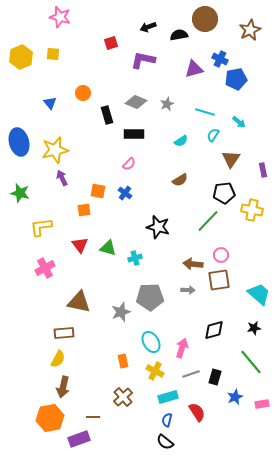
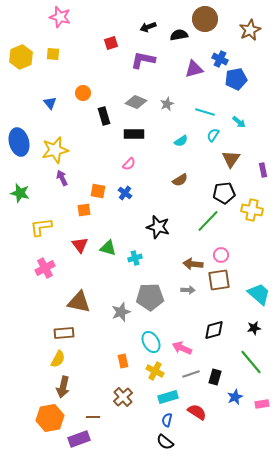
black rectangle at (107, 115): moved 3 px left, 1 px down
pink arrow at (182, 348): rotated 84 degrees counterclockwise
red semicircle at (197, 412): rotated 24 degrees counterclockwise
